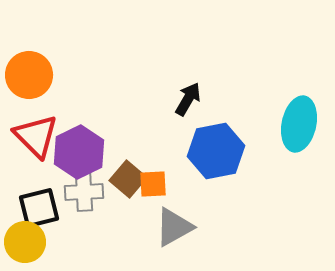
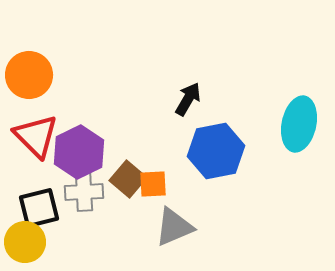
gray triangle: rotated 6 degrees clockwise
